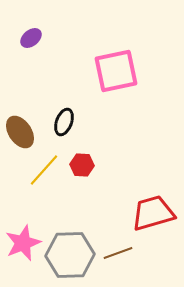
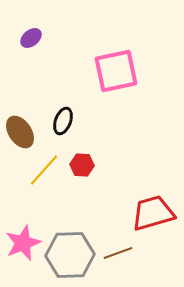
black ellipse: moved 1 px left, 1 px up
